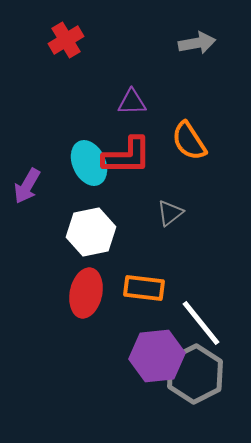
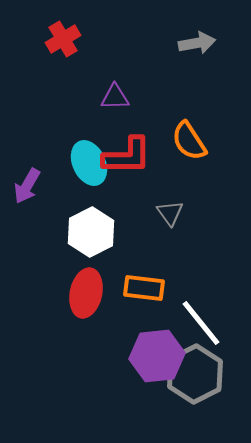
red cross: moved 3 px left, 1 px up
purple triangle: moved 17 px left, 5 px up
gray triangle: rotated 28 degrees counterclockwise
white hexagon: rotated 15 degrees counterclockwise
